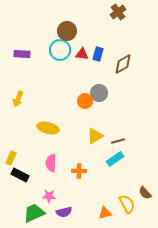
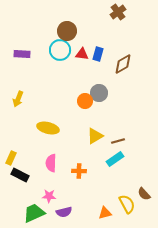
brown semicircle: moved 1 px left, 1 px down
